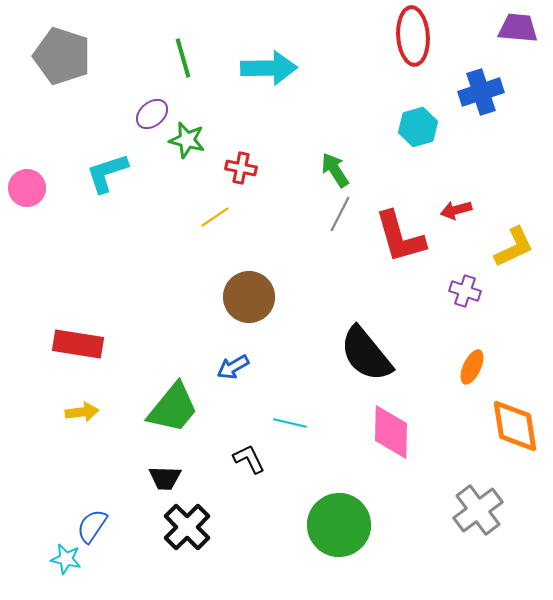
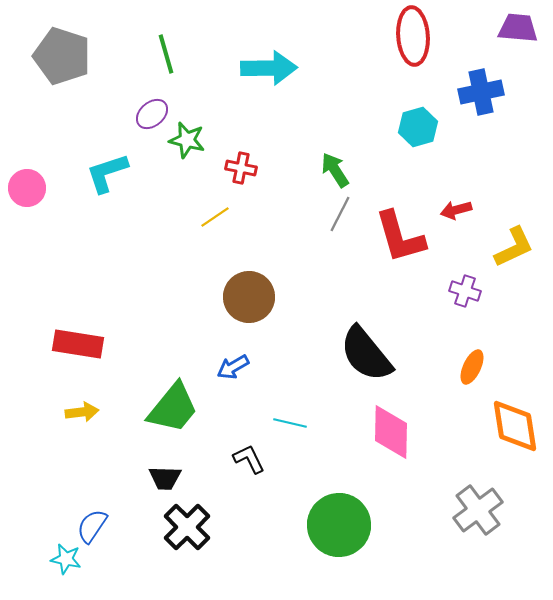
green line: moved 17 px left, 4 px up
blue cross: rotated 6 degrees clockwise
